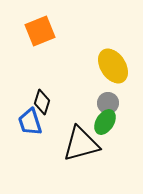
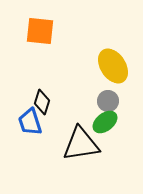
orange square: rotated 28 degrees clockwise
gray circle: moved 2 px up
green ellipse: rotated 20 degrees clockwise
black triangle: rotated 6 degrees clockwise
